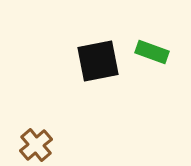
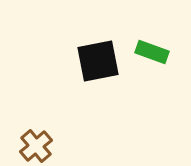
brown cross: moved 1 px down
